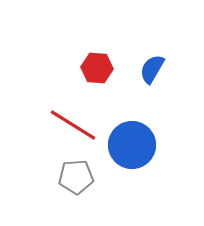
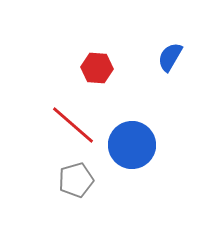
blue semicircle: moved 18 px right, 12 px up
red line: rotated 9 degrees clockwise
gray pentagon: moved 3 px down; rotated 12 degrees counterclockwise
